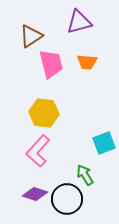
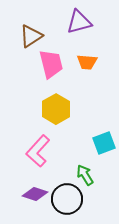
yellow hexagon: moved 12 px right, 4 px up; rotated 24 degrees clockwise
